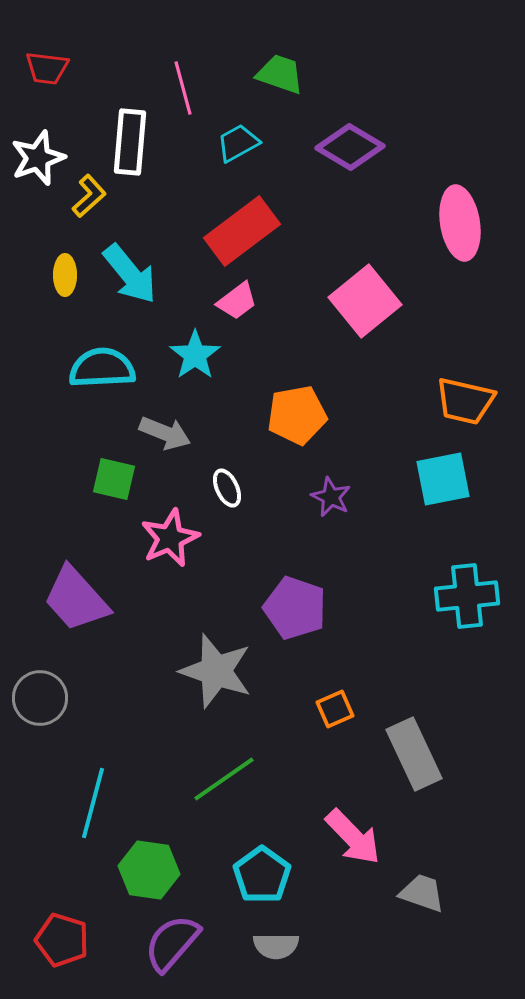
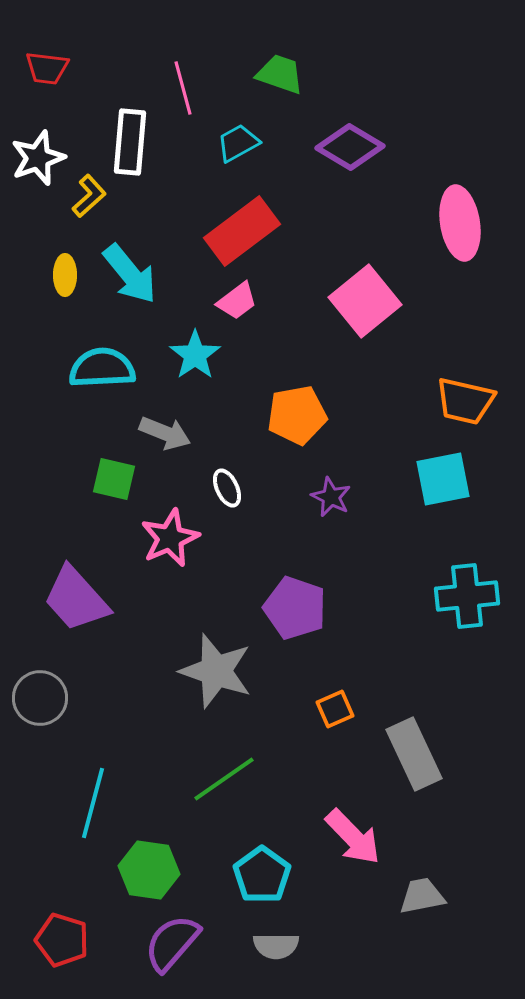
gray trapezoid: moved 3 px down; rotated 30 degrees counterclockwise
